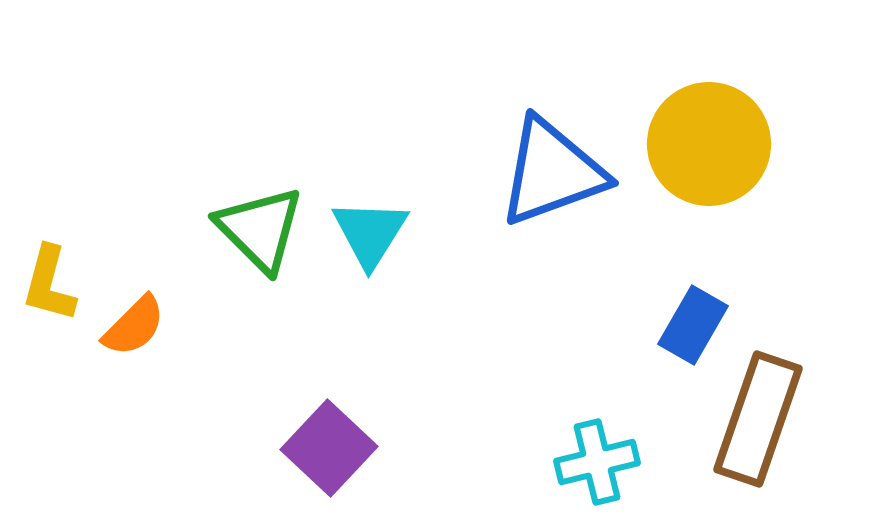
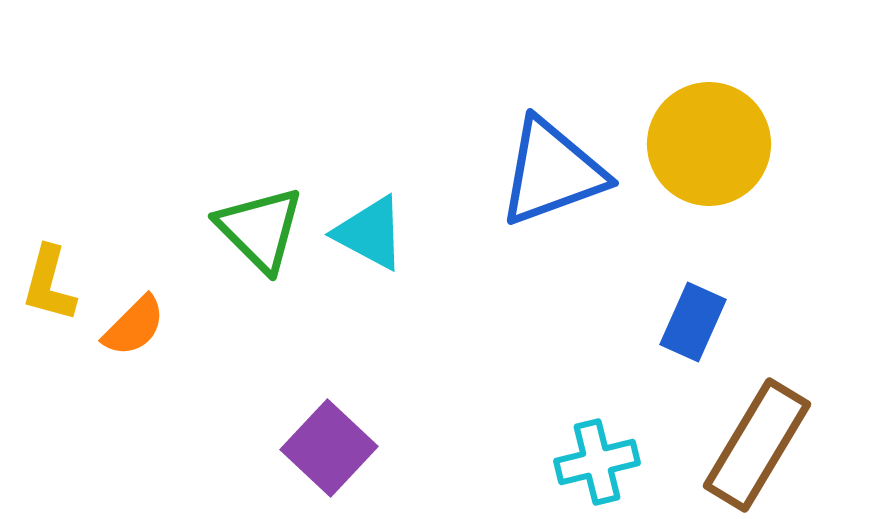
cyan triangle: rotated 34 degrees counterclockwise
blue rectangle: moved 3 px up; rotated 6 degrees counterclockwise
brown rectangle: moved 1 px left, 26 px down; rotated 12 degrees clockwise
